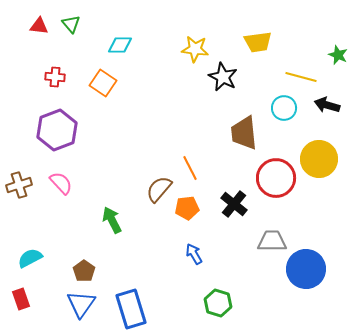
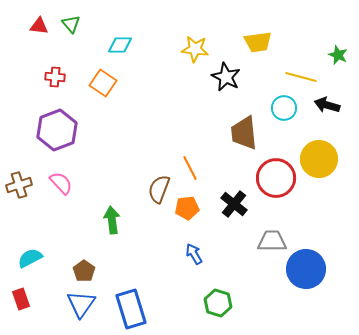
black star: moved 3 px right
brown semicircle: rotated 20 degrees counterclockwise
green arrow: rotated 20 degrees clockwise
